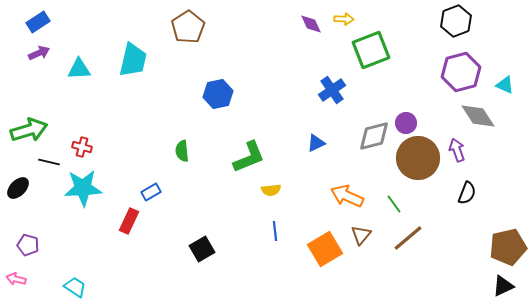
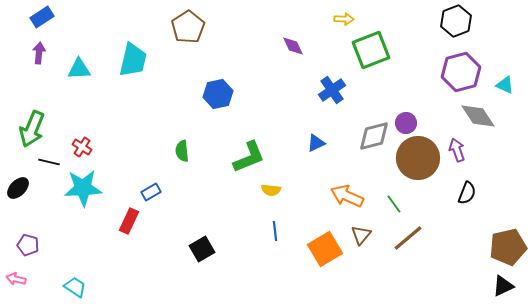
blue rectangle at (38, 22): moved 4 px right, 5 px up
purple diamond at (311, 24): moved 18 px left, 22 px down
purple arrow at (39, 53): rotated 60 degrees counterclockwise
green arrow at (29, 130): moved 3 px right, 1 px up; rotated 129 degrees clockwise
red cross at (82, 147): rotated 18 degrees clockwise
yellow semicircle at (271, 190): rotated 12 degrees clockwise
